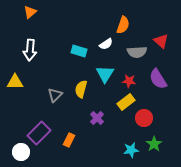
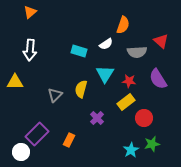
purple rectangle: moved 2 px left, 1 px down
green star: moved 2 px left; rotated 21 degrees clockwise
cyan star: rotated 21 degrees counterclockwise
